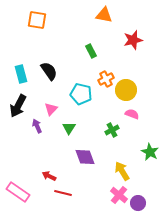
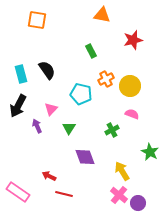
orange triangle: moved 2 px left
black semicircle: moved 2 px left, 1 px up
yellow circle: moved 4 px right, 4 px up
red line: moved 1 px right, 1 px down
